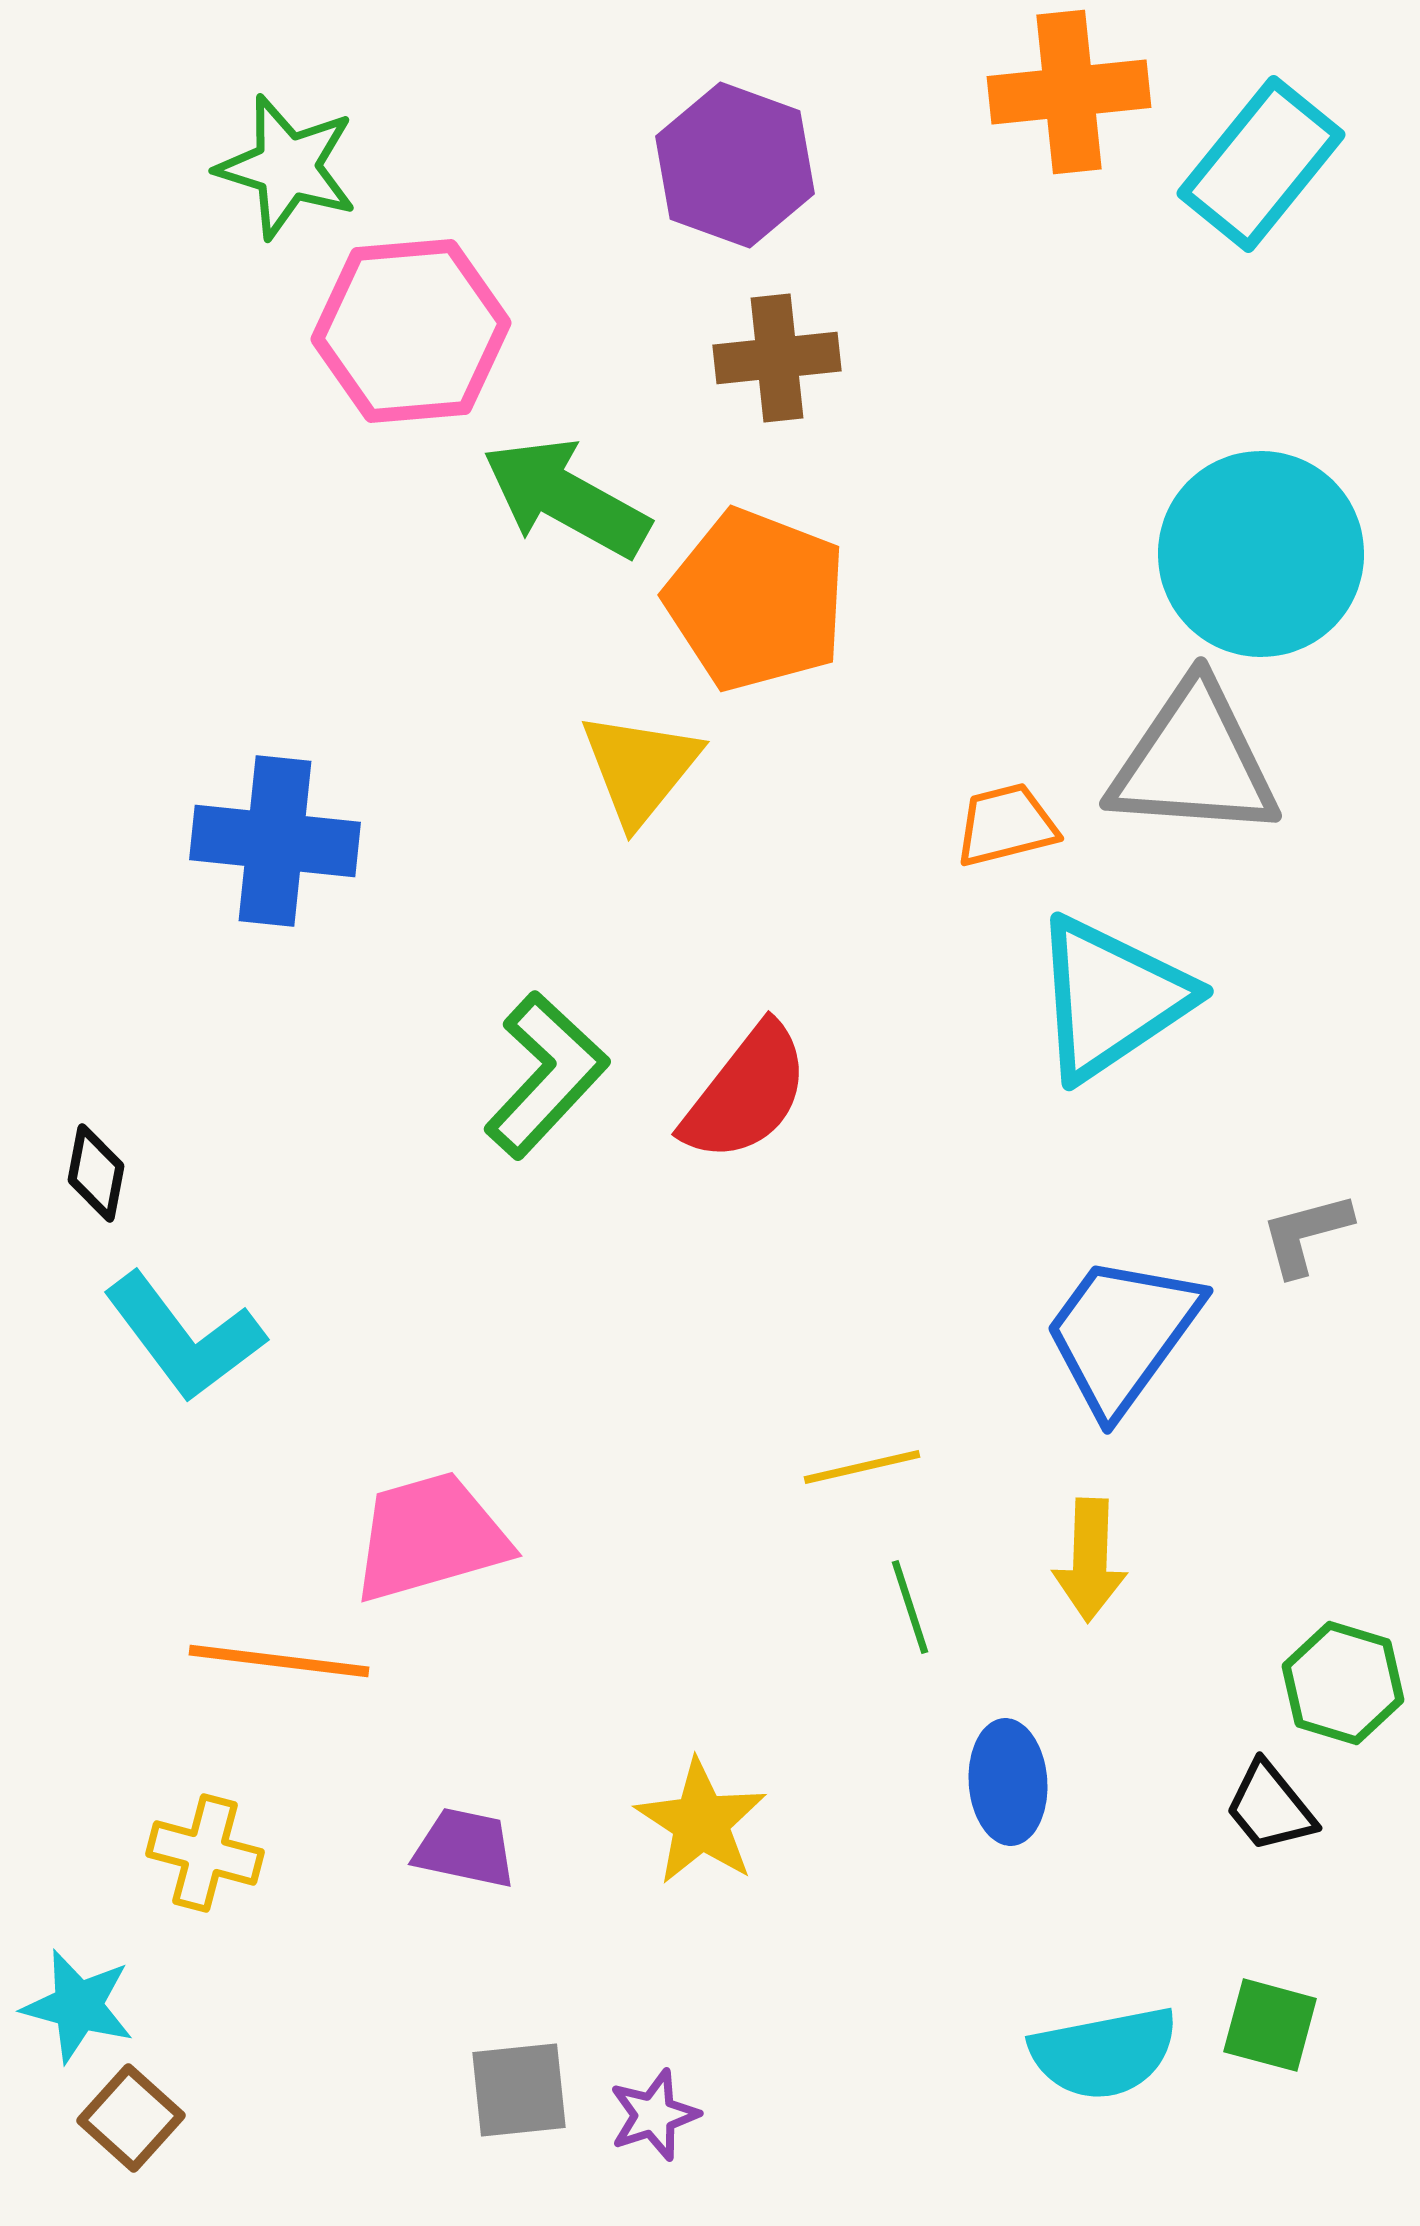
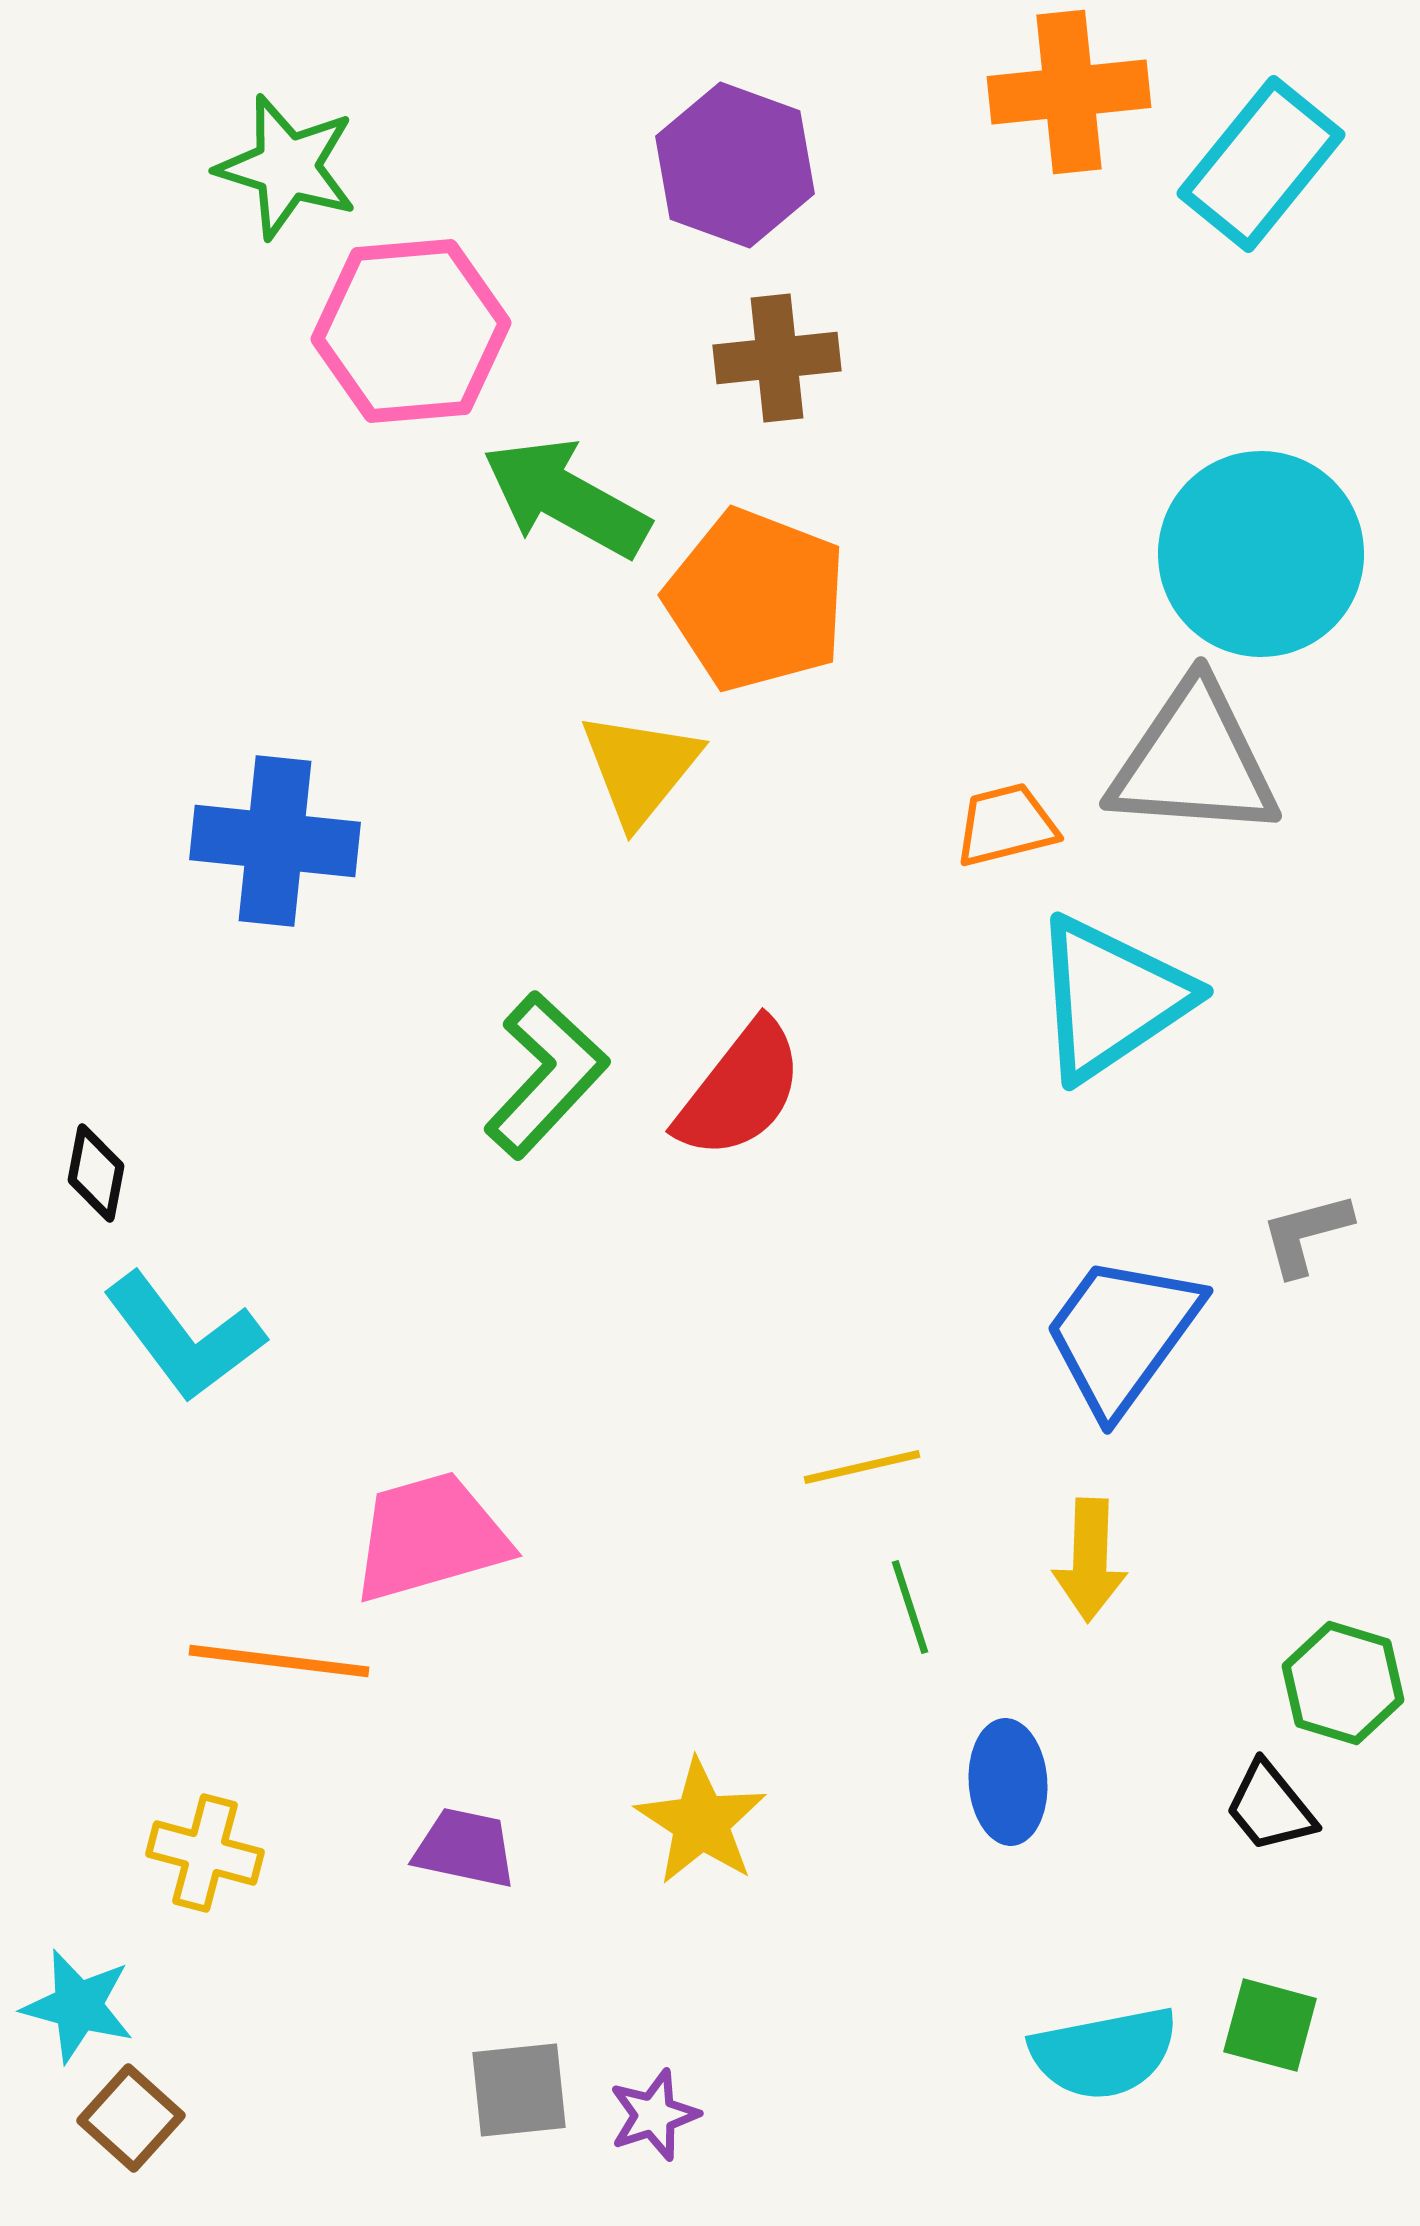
red semicircle: moved 6 px left, 3 px up
